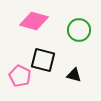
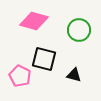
black square: moved 1 px right, 1 px up
